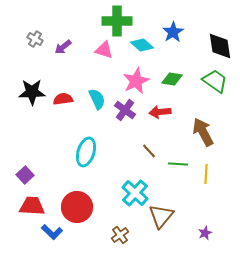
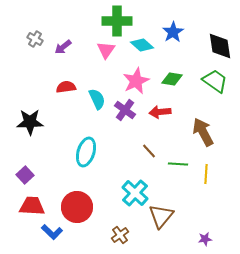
pink triangle: moved 2 px right; rotated 48 degrees clockwise
black star: moved 2 px left, 30 px down
red semicircle: moved 3 px right, 12 px up
purple star: moved 6 px down; rotated 16 degrees clockwise
